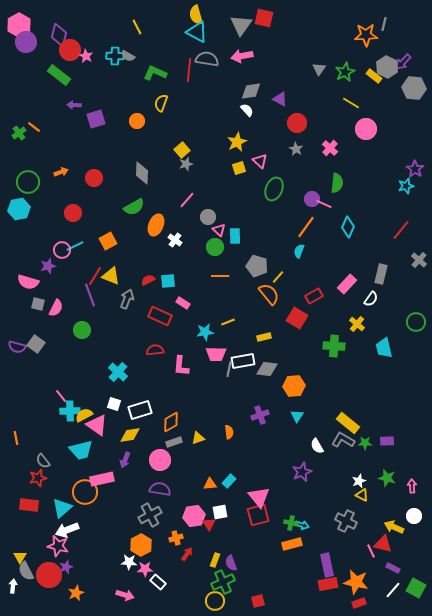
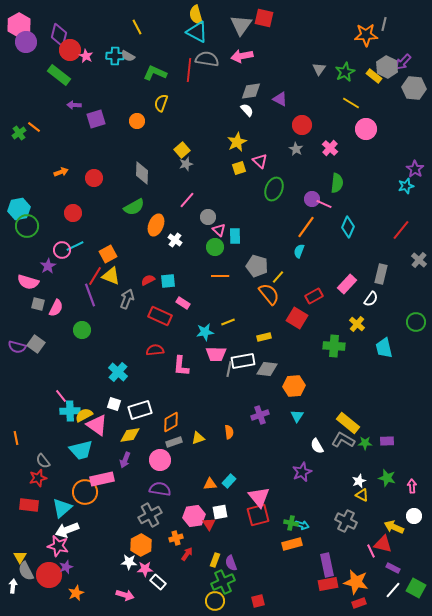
red circle at (297, 123): moved 5 px right, 2 px down
green circle at (28, 182): moved 1 px left, 44 px down
orange square at (108, 241): moved 13 px down
purple star at (48, 266): rotated 14 degrees counterclockwise
